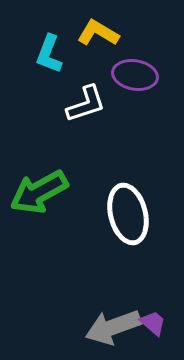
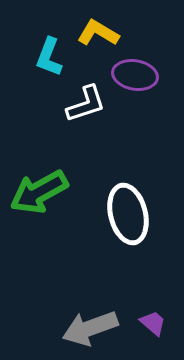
cyan L-shape: moved 3 px down
gray arrow: moved 23 px left, 1 px down
